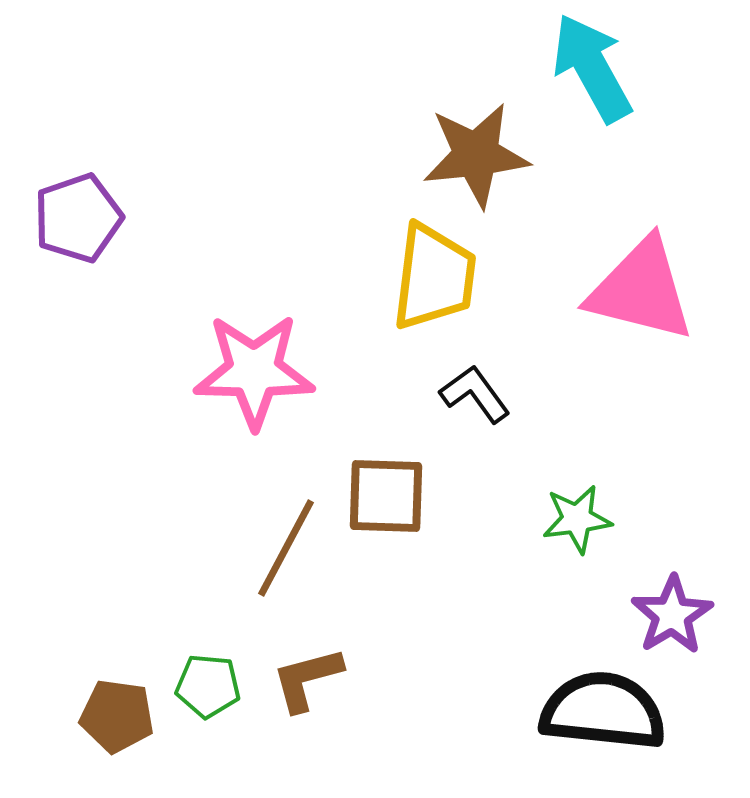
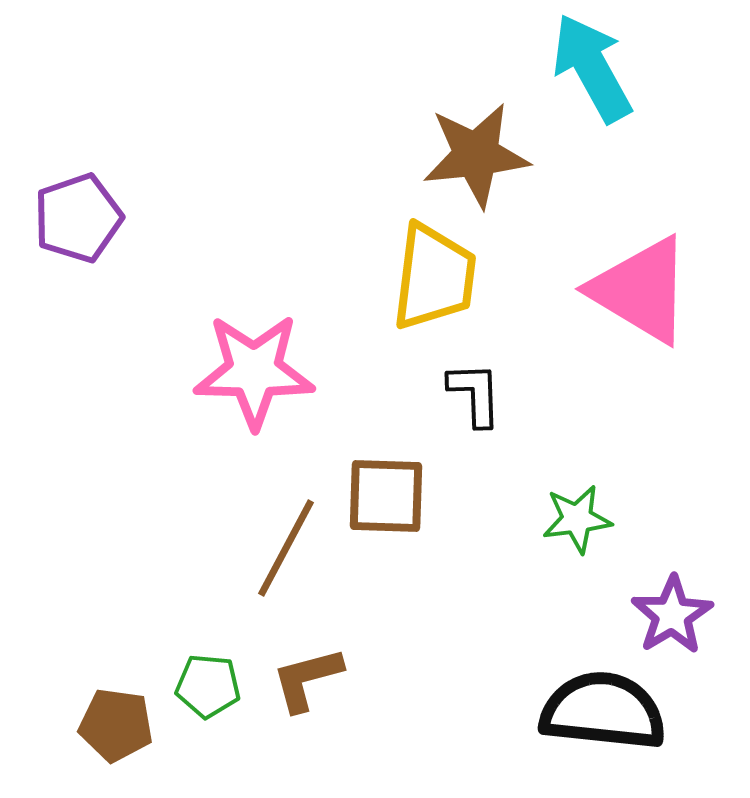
pink triangle: rotated 17 degrees clockwise
black L-shape: rotated 34 degrees clockwise
brown pentagon: moved 1 px left, 9 px down
